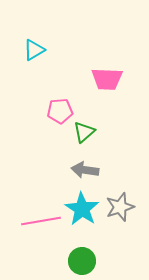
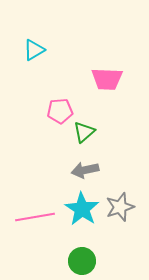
gray arrow: rotated 20 degrees counterclockwise
pink line: moved 6 px left, 4 px up
